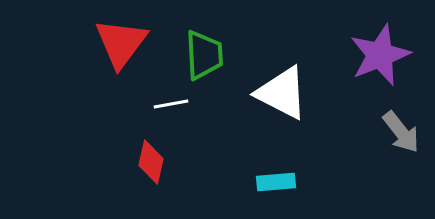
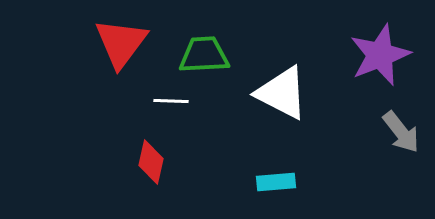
green trapezoid: rotated 90 degrees counterclockwise
white line: moved 3 px up; rotated 12 degrees clockwise
